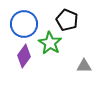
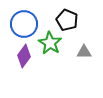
gray triangle: moved 14 px up
